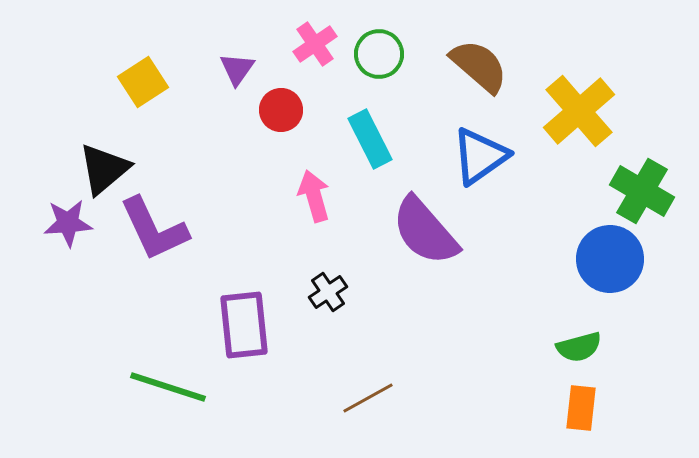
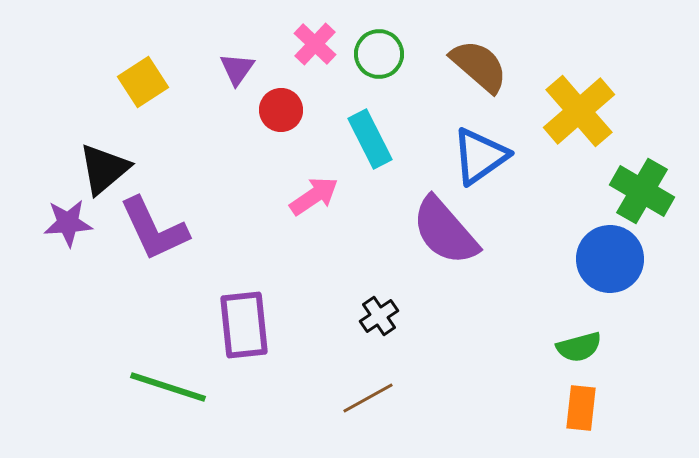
pink cross: rotated 12 degrees counterclockwise
pink arrow: rotated 72 degrees clockwise
purple semicircle: moved 20 px right
black cross: moved 51 px right, 24 px down
